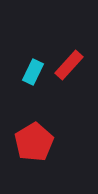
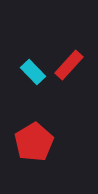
cyan rectangle: rotated 70 degrees counterclockwise
